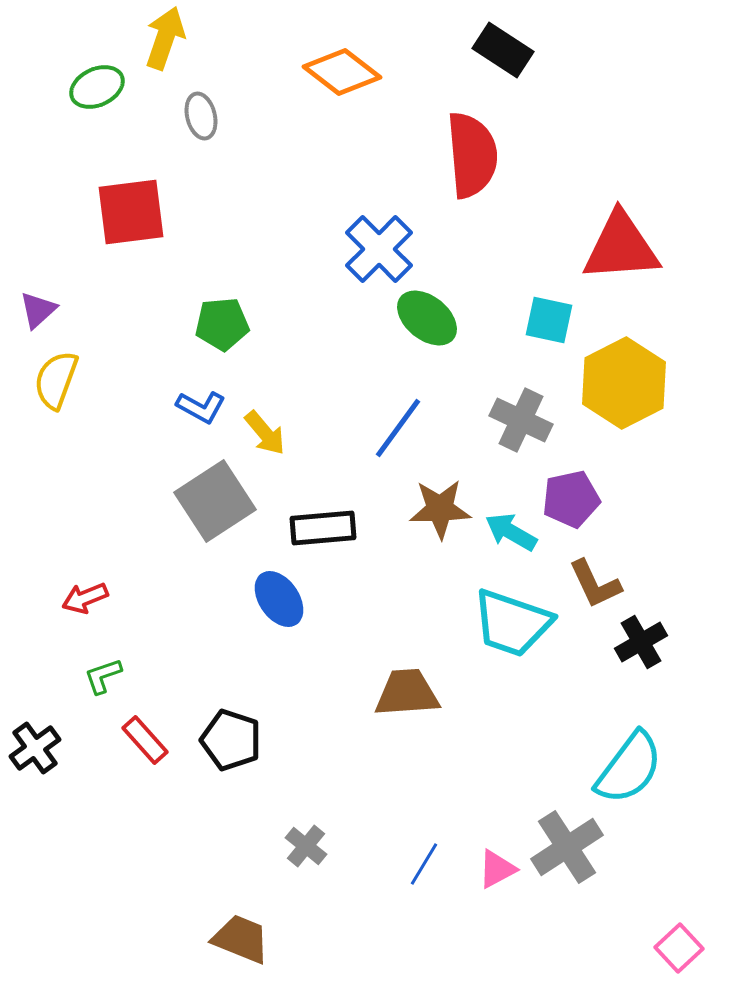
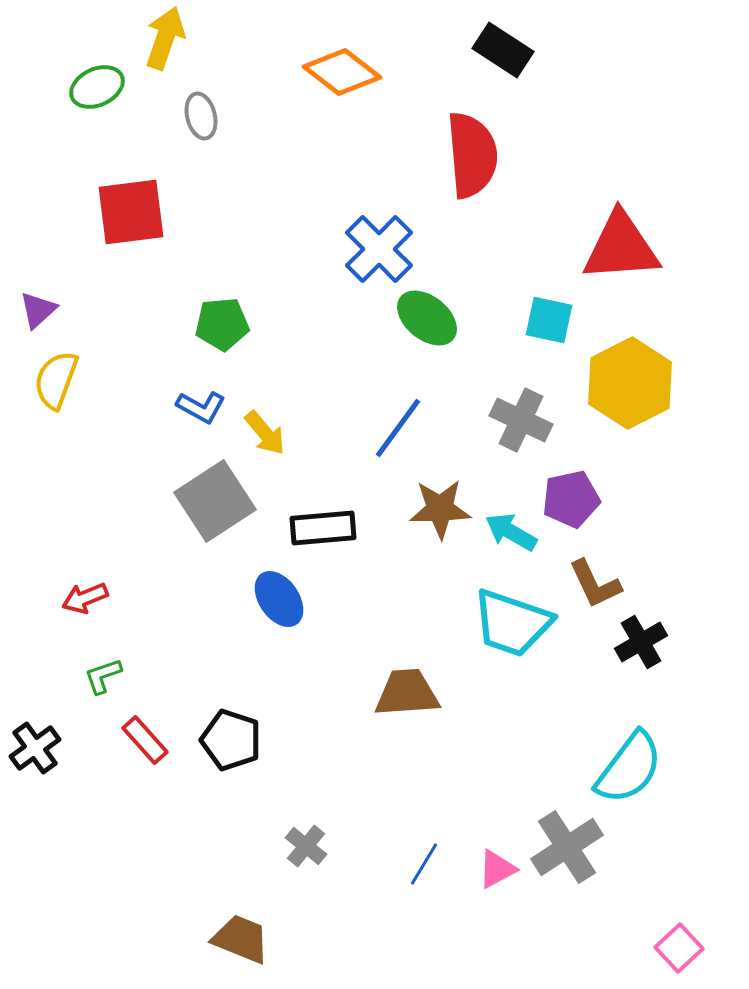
yellow hexagon at (624, 383): moved 6 px right
